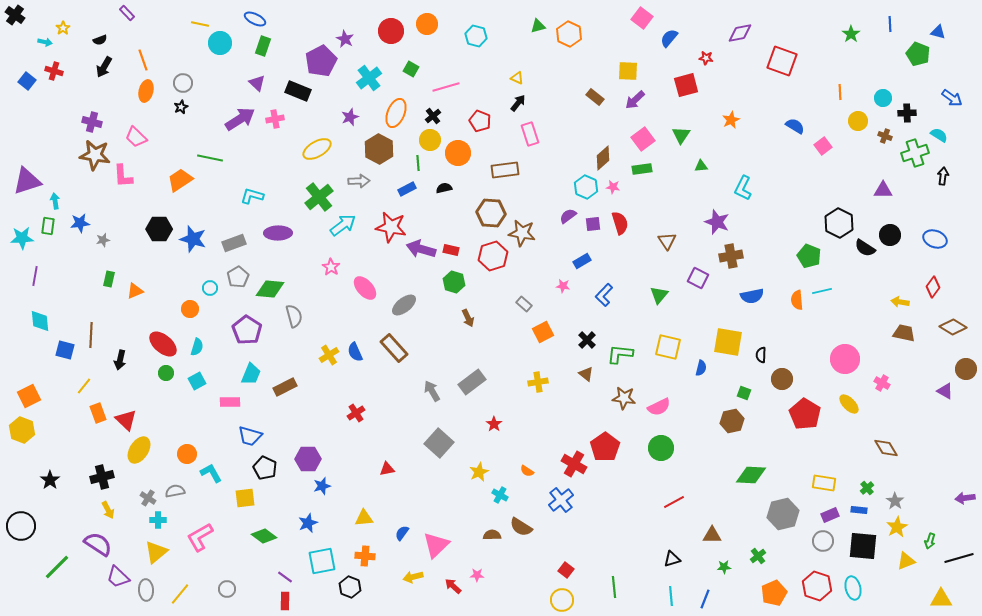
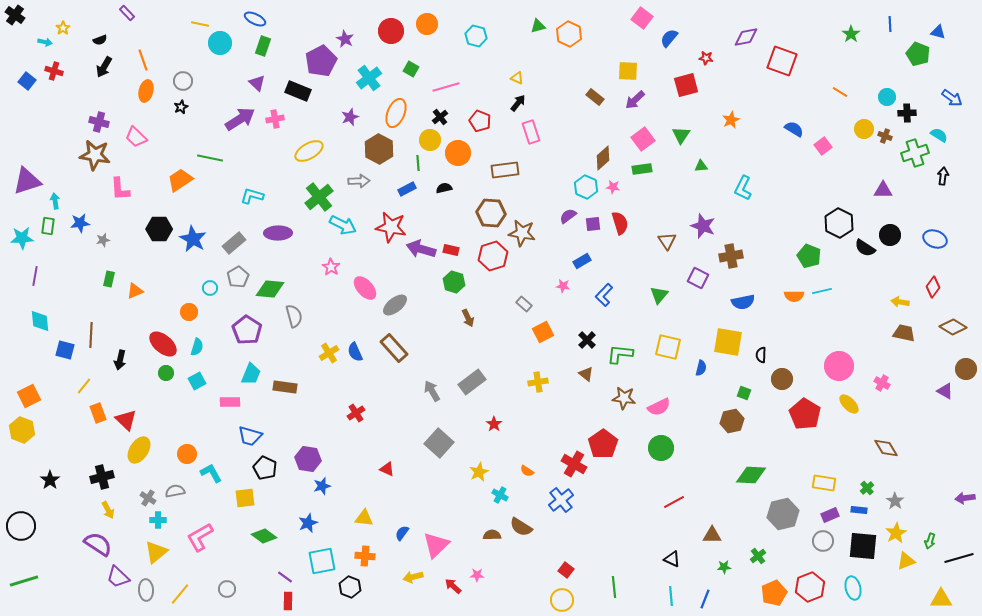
purple diamond at (740, 33): moved 6 px right, 4 px down
gray circle at (183, 83): moved 2 px up
orange line at (840, 92): rotated 56 degrees counterclockwise
cyan circle at (883, 98): moved 4 px right, 1 px up
black cross at (433, 116): moved 7 px right, 1 px down
yellow circle at (858, 121): moved 6 px right, 8 px down
purple cross at (92, 122): moved 7 px right
blue semicircle at (795, 126): moved 1 px left, 3 px down
pink rectangle at (530, 134): moved 1 px right, 2 px up
yellow ellipse at (317, 149): moved 8 px left, 2 px down
pink L-shape at (123, 176): moved 3 px left, 13 px down
purple star at (717, 222): moved 14 px left, 4 px down
cyan arrow at (343, 225): rotated 64 degrees clockwise
blue star at (193, 239): rotated 12 degrees clockwise
gray rectangle at (234, 243): rotated 20 degrees counterclockwise
blue semicircle at (752, 296): moved 9 px left, 6 px down
orange semicircle at (797, 300): moved 3 px left, 4 px up; rotated 84 degrees counterclockwise
gray ellipse at (404, 305): moved 9 px left
orange circle at (190, 309): moved 1 px left, 3 px down
yellow cross at (329, 355): moved 2 px up
pink circle at (845, 359): moved 6 px left, 7 px down
brown rectangle at (285, 387): rotated 35 degrees clockwise
red pentagon at (605, 447): moved 2 px left, 3 px up
purple hexagon at (308, 459): rotated 10 degrees clockwise
red triangle at (387, 469): rotated 35 degrees clockwise
yellow triangle at (364, 518): rotated 12 degrees clockwise
yellow star at (897, 527): moved 1 px left, 6 px down
black triangle at (672, 559): rotated 42 degrees clockwise
green line at (57, 567): moved 33 px left, 14 px down; rotated 28 degrees clockwise
red hexagon at (817, 586): moved 7 px left, 1 px down; rotated 20 degrees clockwise
red rectangle at (285, 601): moved 3 px right
